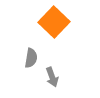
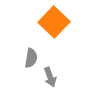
gray arrow: moved 2 px left
